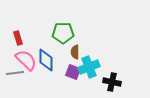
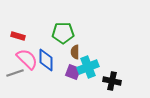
red rectangle: moved 2 px up; rotated 56 degrees counterclockwise
pink semicircle: moved 1 px right, 1 px up
cyan cross: moved 1 px left
gray line: rotated 12 degrees counterclockwise
black cross: moved 1 px up
